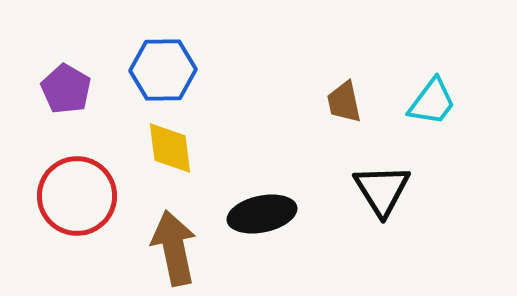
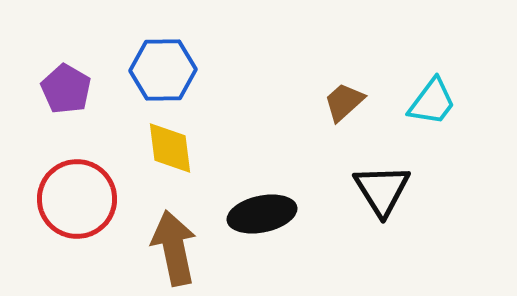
brown trapezoid: rotated 60 degrees clockwise
red circle: moved 3 px down
